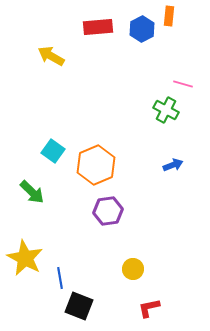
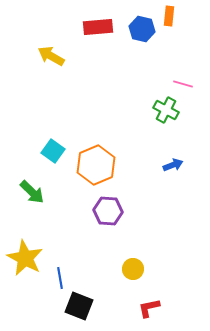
blue hexagon: rotated 20 degrees counterclockwise
purple hexagon: rotated 12 degrees clockwise
